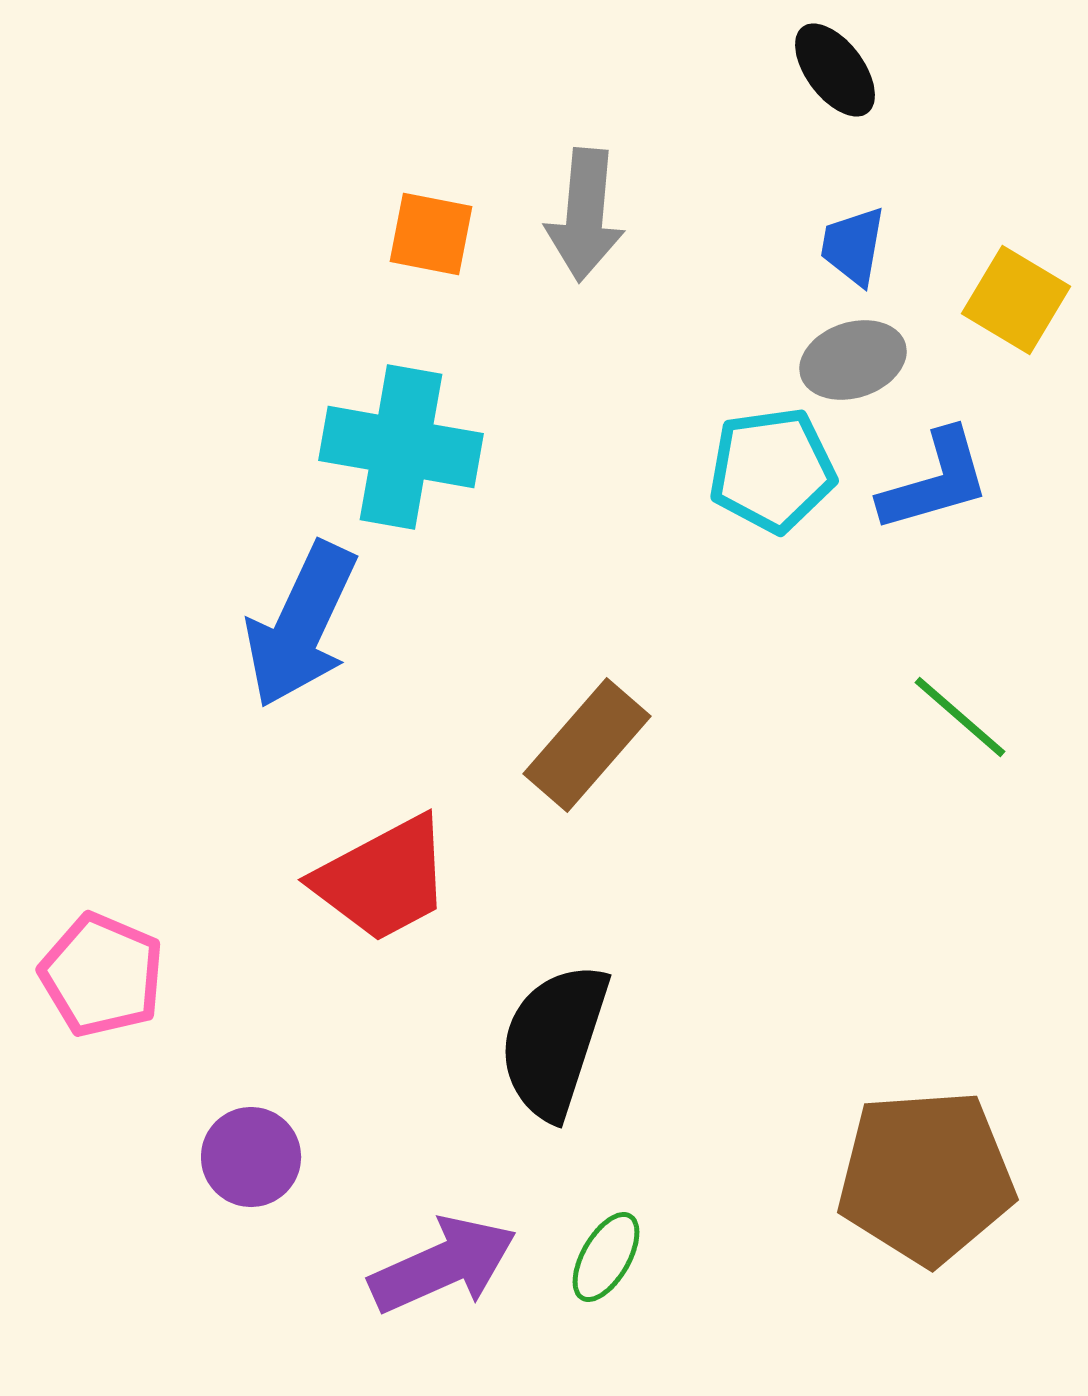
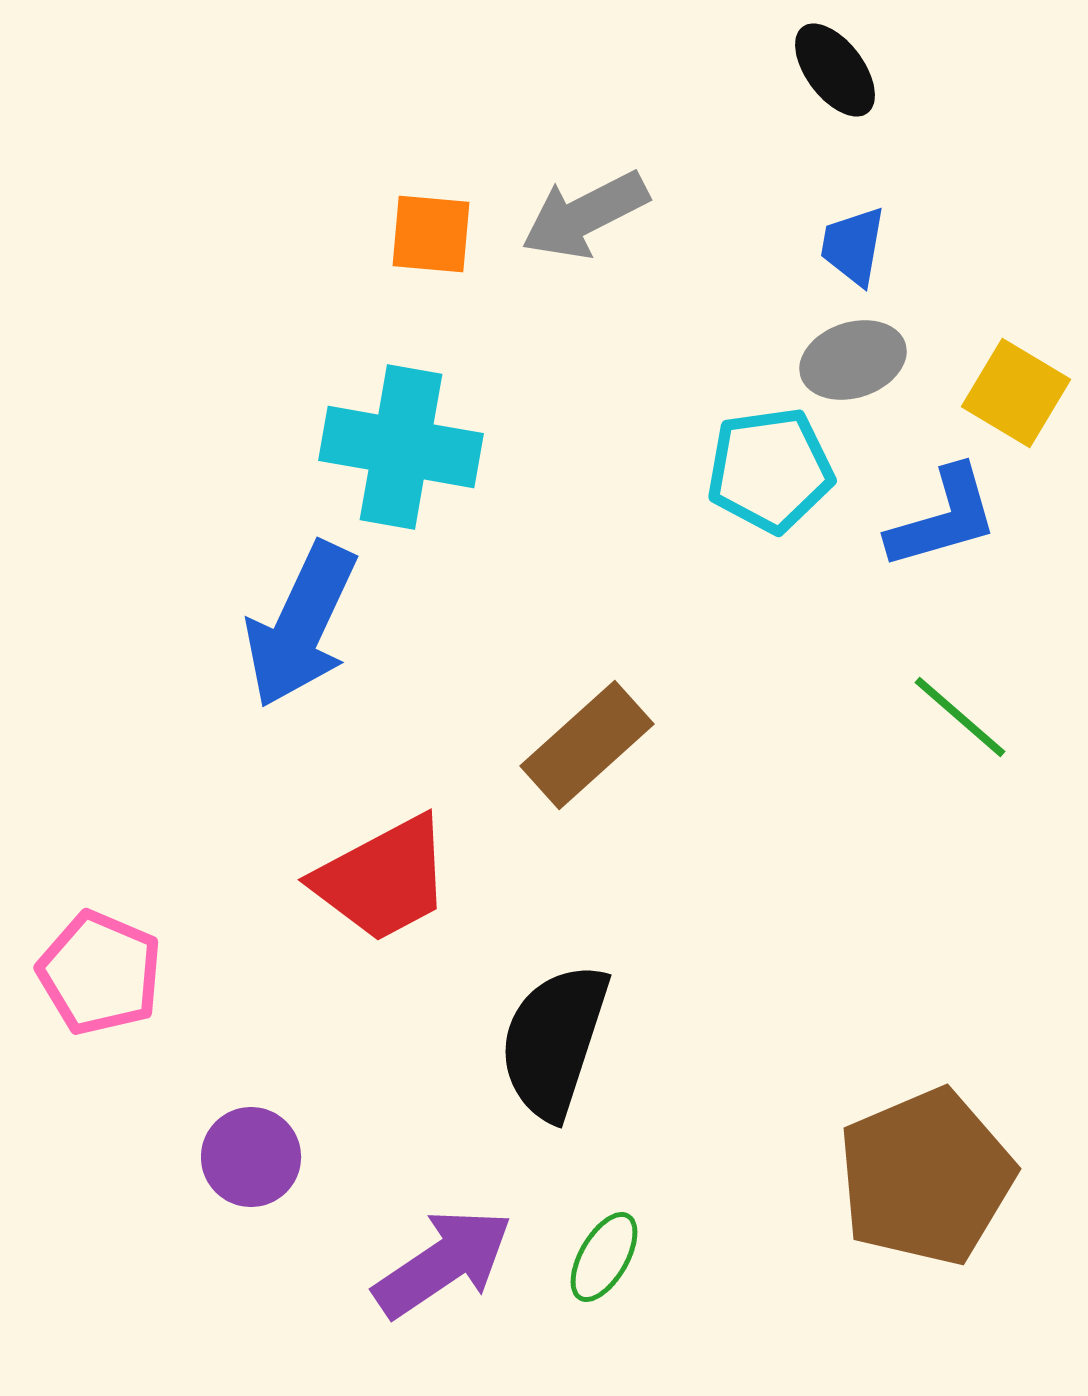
gray arrow: rotated 58 degrees clockwise
orange square: rotated 6 degrees counterclockwise
yellow square: moved 93 px down
cyan pentagon: moved 2 px left
blue L-shape: moved 8 px right, 37 px down
brown rectangle: rotated 7 degrees clockwise
pink pentagon: moved 2 px left, 2 px up
brown pentagon: rotated 19 degrees counterclockwise
green ellipse: moved 2 px left
purple arrow: moved 2 px up; rotated 10 degrees counterclockwise
